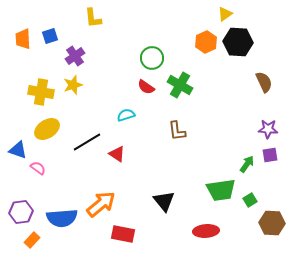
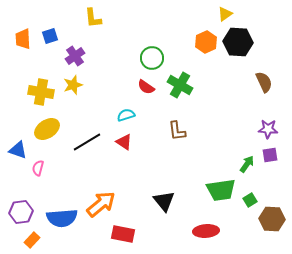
red triangle: moved 7 px right, 12 px up
pink semicircle: rotated 112 degrees counterclockwise
brown hexagon: moved 4 px up
